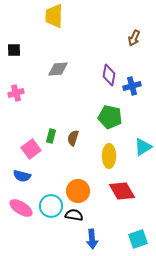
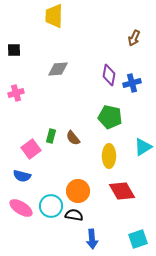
blue cross: moved 3 px up
brown semicircle: rotated 56 degrees counterclockwise
